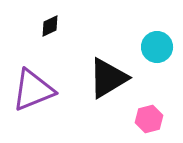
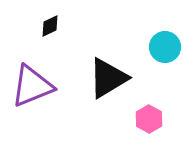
cyan circle: moved 8 px right
purple triangle: moved 1 px left, 4 px up
pink hexagon: rotated 16 degrees counterclockwise
